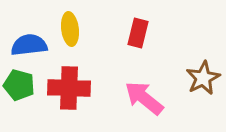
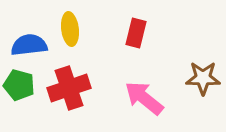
red rectangle: moved 2 px left
brown star: rotated 28 degrees clockwise
red cross: rotated 21 degrees counterclockwise
